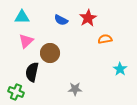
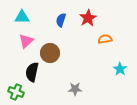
blue semicircle: rotated 80 degrees clockwise
